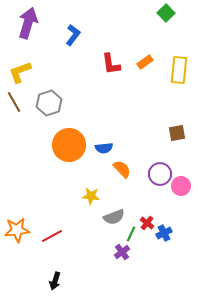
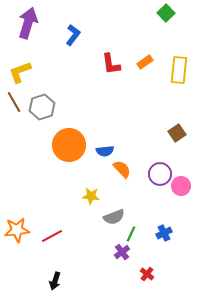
gray hexagon: moved 7 px left, 4 px down
brown square: rotated 24 degrees counterclockwise
blue semicircle: moved 1 px right, 3 px down
red cross: moved 51 px down
